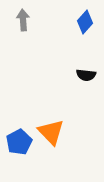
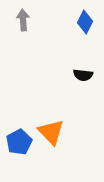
blue diamond: rotated 15 degrees counterclockwise
black semicircle: moved 3 px left
